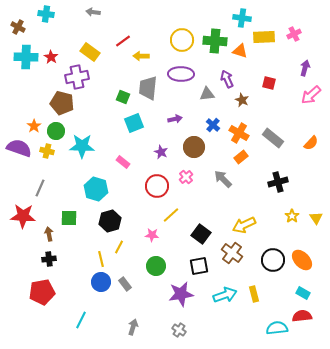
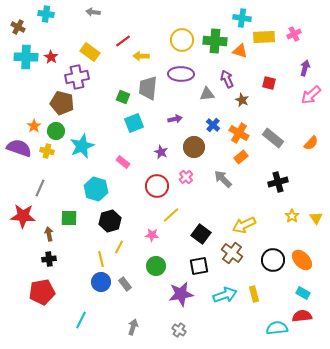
cyan star at (82, 146): rotated 25 degrees counterclockwise
